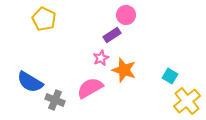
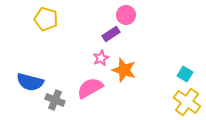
yellow pentagon: moved 2 px right; rotated 10 degrees counterclockwise
purple rectangle: moved 1 px left, 1 px up
cyan square: moved 15 px right, 2 px up
blue semicircle: rotated 16 degrees counterclockwise
yellow cross: moved 1 px down; rotated 16 degrees counterclockwise
